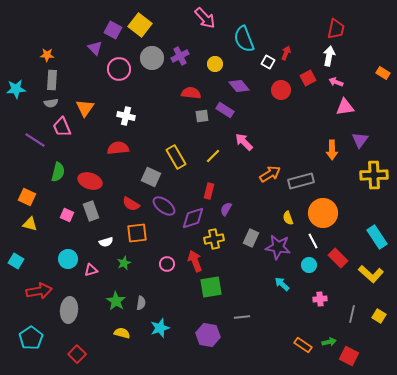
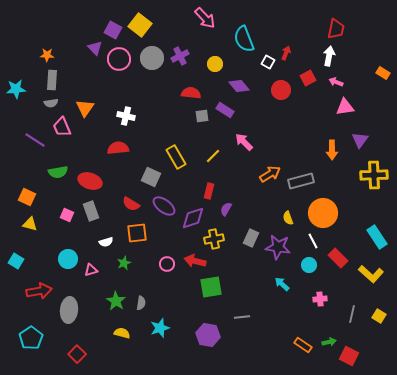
pink circle at (119, 69): moved 10 px up
green semicircle at (58, 172): rotated 66 degrees clockwise
red arrow at (195, 261): rotated 55 degrees counterclockwise
